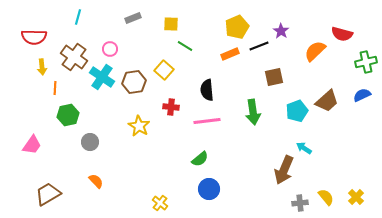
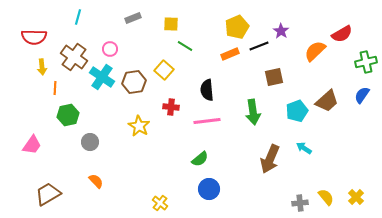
red semicircle at (342, 34): rotated 45 degrees counterclockwise
blue semicircle at (362, 95): rotated 30 degrees counterclockwise
brown arrow at (284, 170): moved 14 px left, 11 px up
